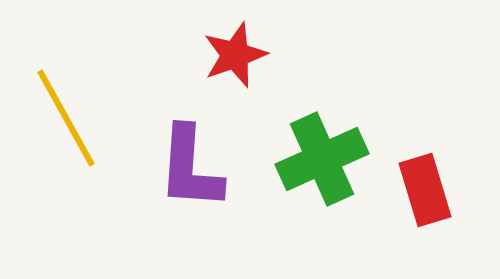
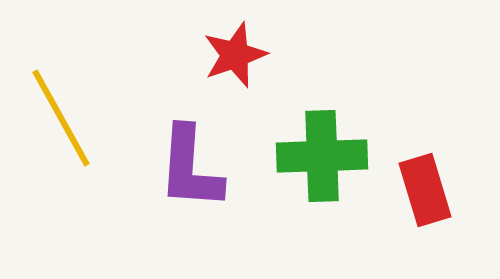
yellow line: moved 5 px left
green cross: moved 3 px up; rotated 22 degrees clockwise
